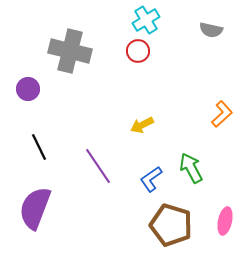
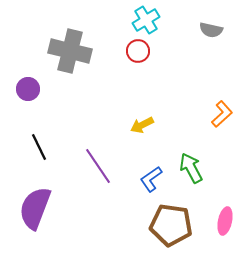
brown pentagon: rotated 9 degrees counterclockwise
